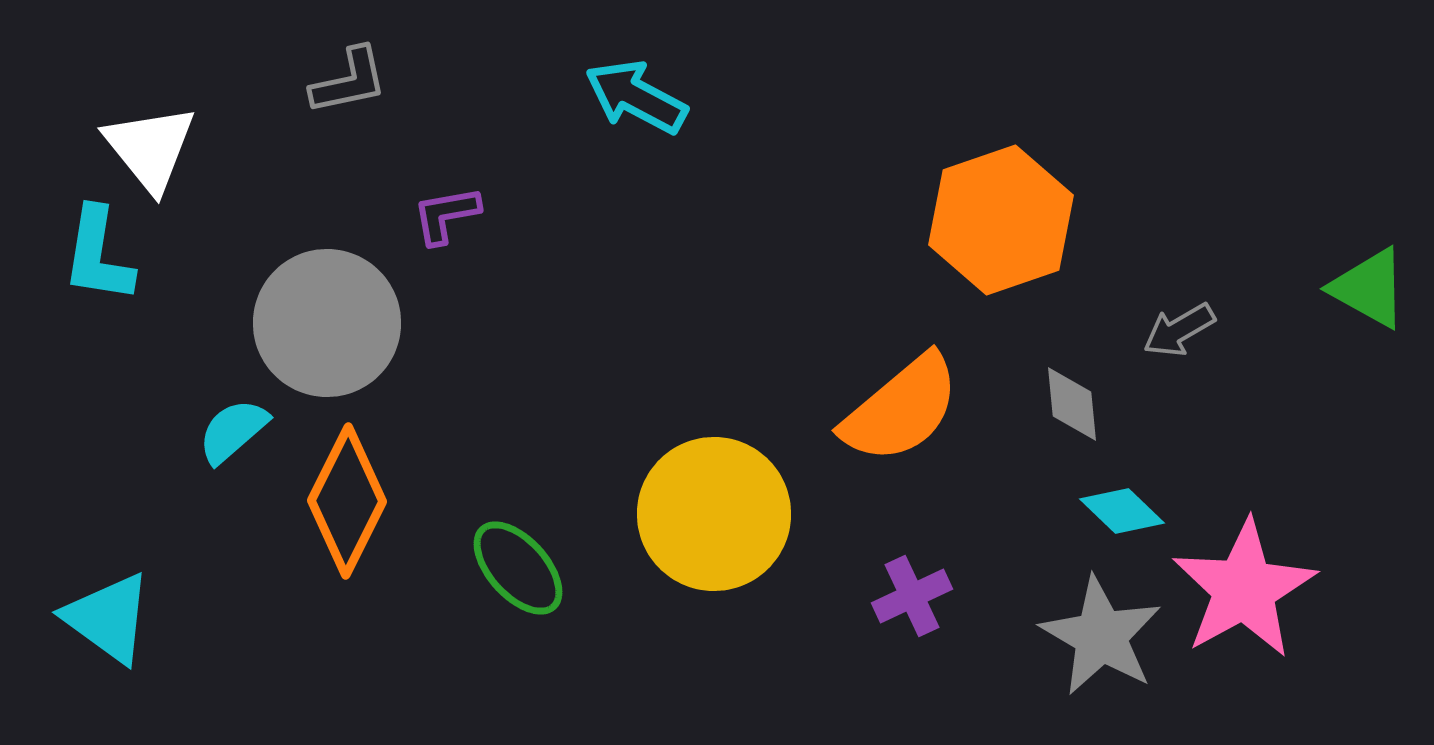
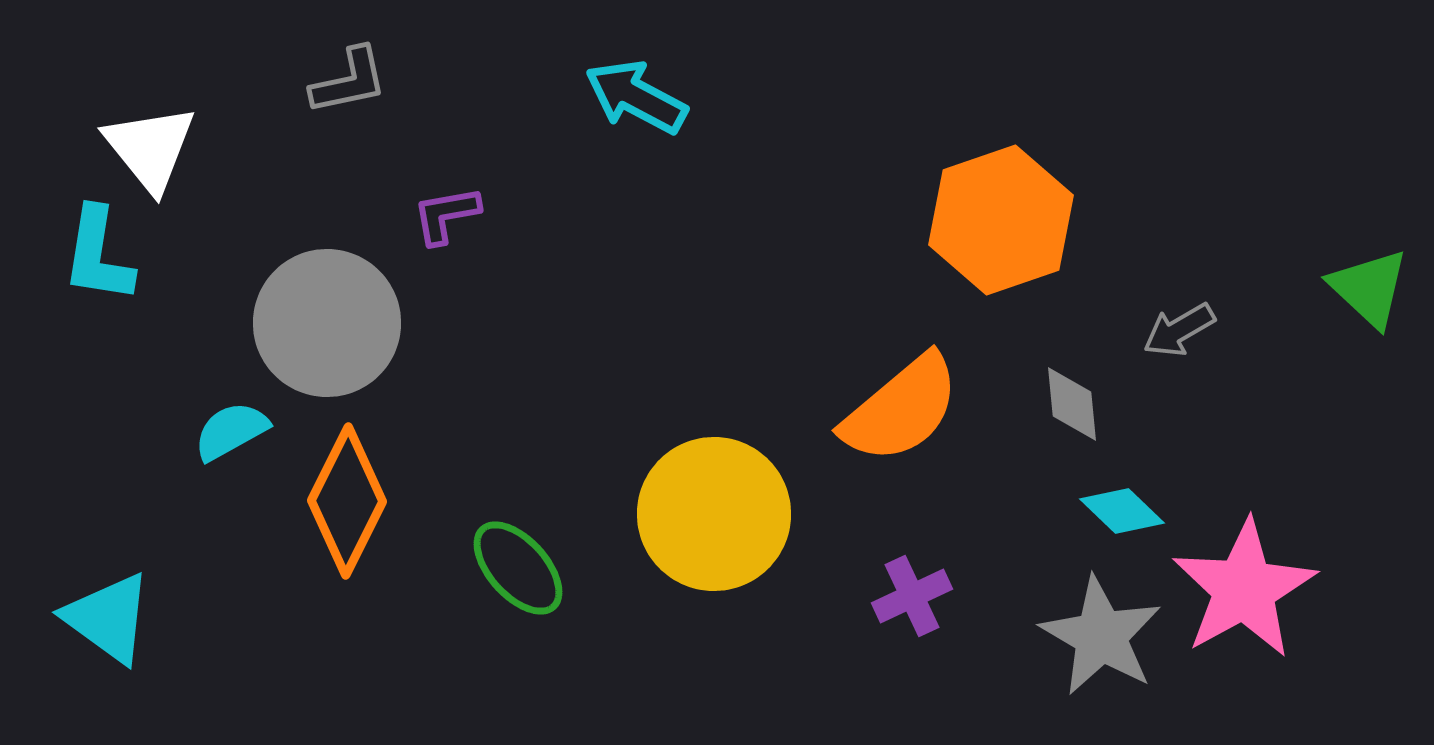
green triangle: rotated 14 degrees clockwise
cyan semicircle: moved 2 px left; rotated 12 degrees clockwise
